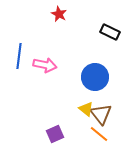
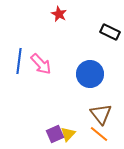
blue line: moved 5 px down
pink arrow: moved 4 px left, 1 px up; rotated 35 degrees clockwise
blue circle: moved 5 px left, 3 px up
yellow triangle: moved 18 px left, 25 px down; rotated 35 degrees clockwise
